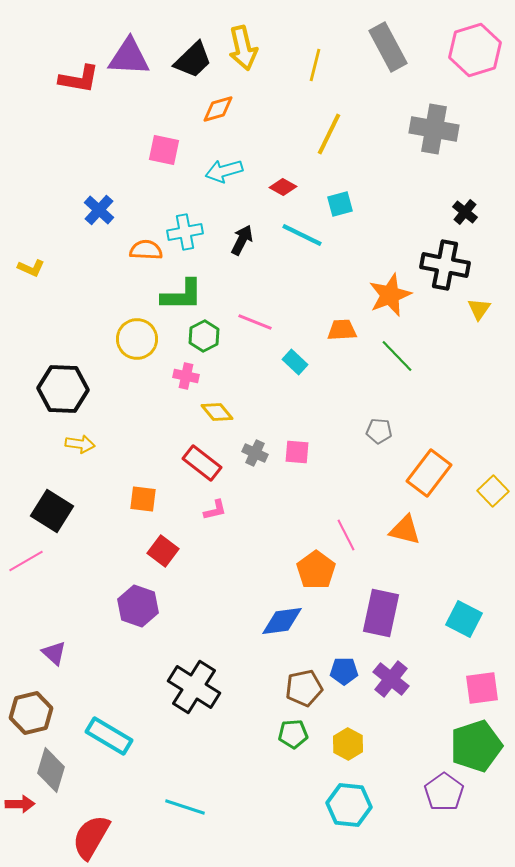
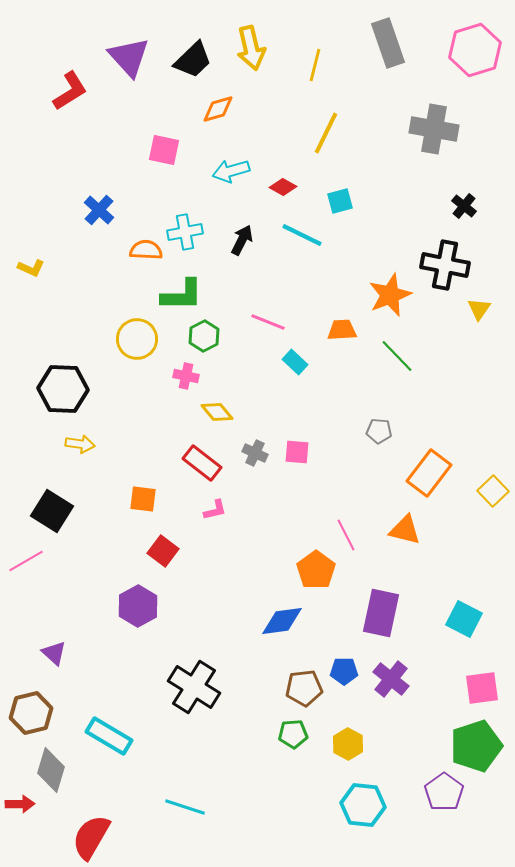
gray rectangle at (388, 47): moved 4 px up; rotated 9 degrees clockwise
yellow arrow at (243, 48): moved 8 px right
purple triangle at (129, 57): rotated 45 degrees clockwise
red L-shape at (79, 79): moved 9 px left, 12 px down; rotated 42 degrees counterclockwise
yellow line at (329, 134): moved 3 px left, 1 px up
cyan arrow at (224, 171): moved 7 px right
cyan square at (340, 204): moved 3 px up
black cross at (465, 212): moved 1 px left, 6 px up
pink line at (255, 322): moved 13 px right
purple hexagon at (138, 606): rotated 12 degrees clockwise
brown pentagon at (304, 688): rotated 6 degrees clockwise
cyan hexagon at (349, 805): moved 14 px right
